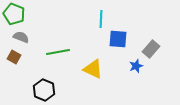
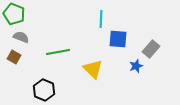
yellow triangle: rotated 20 degrees clockwise
